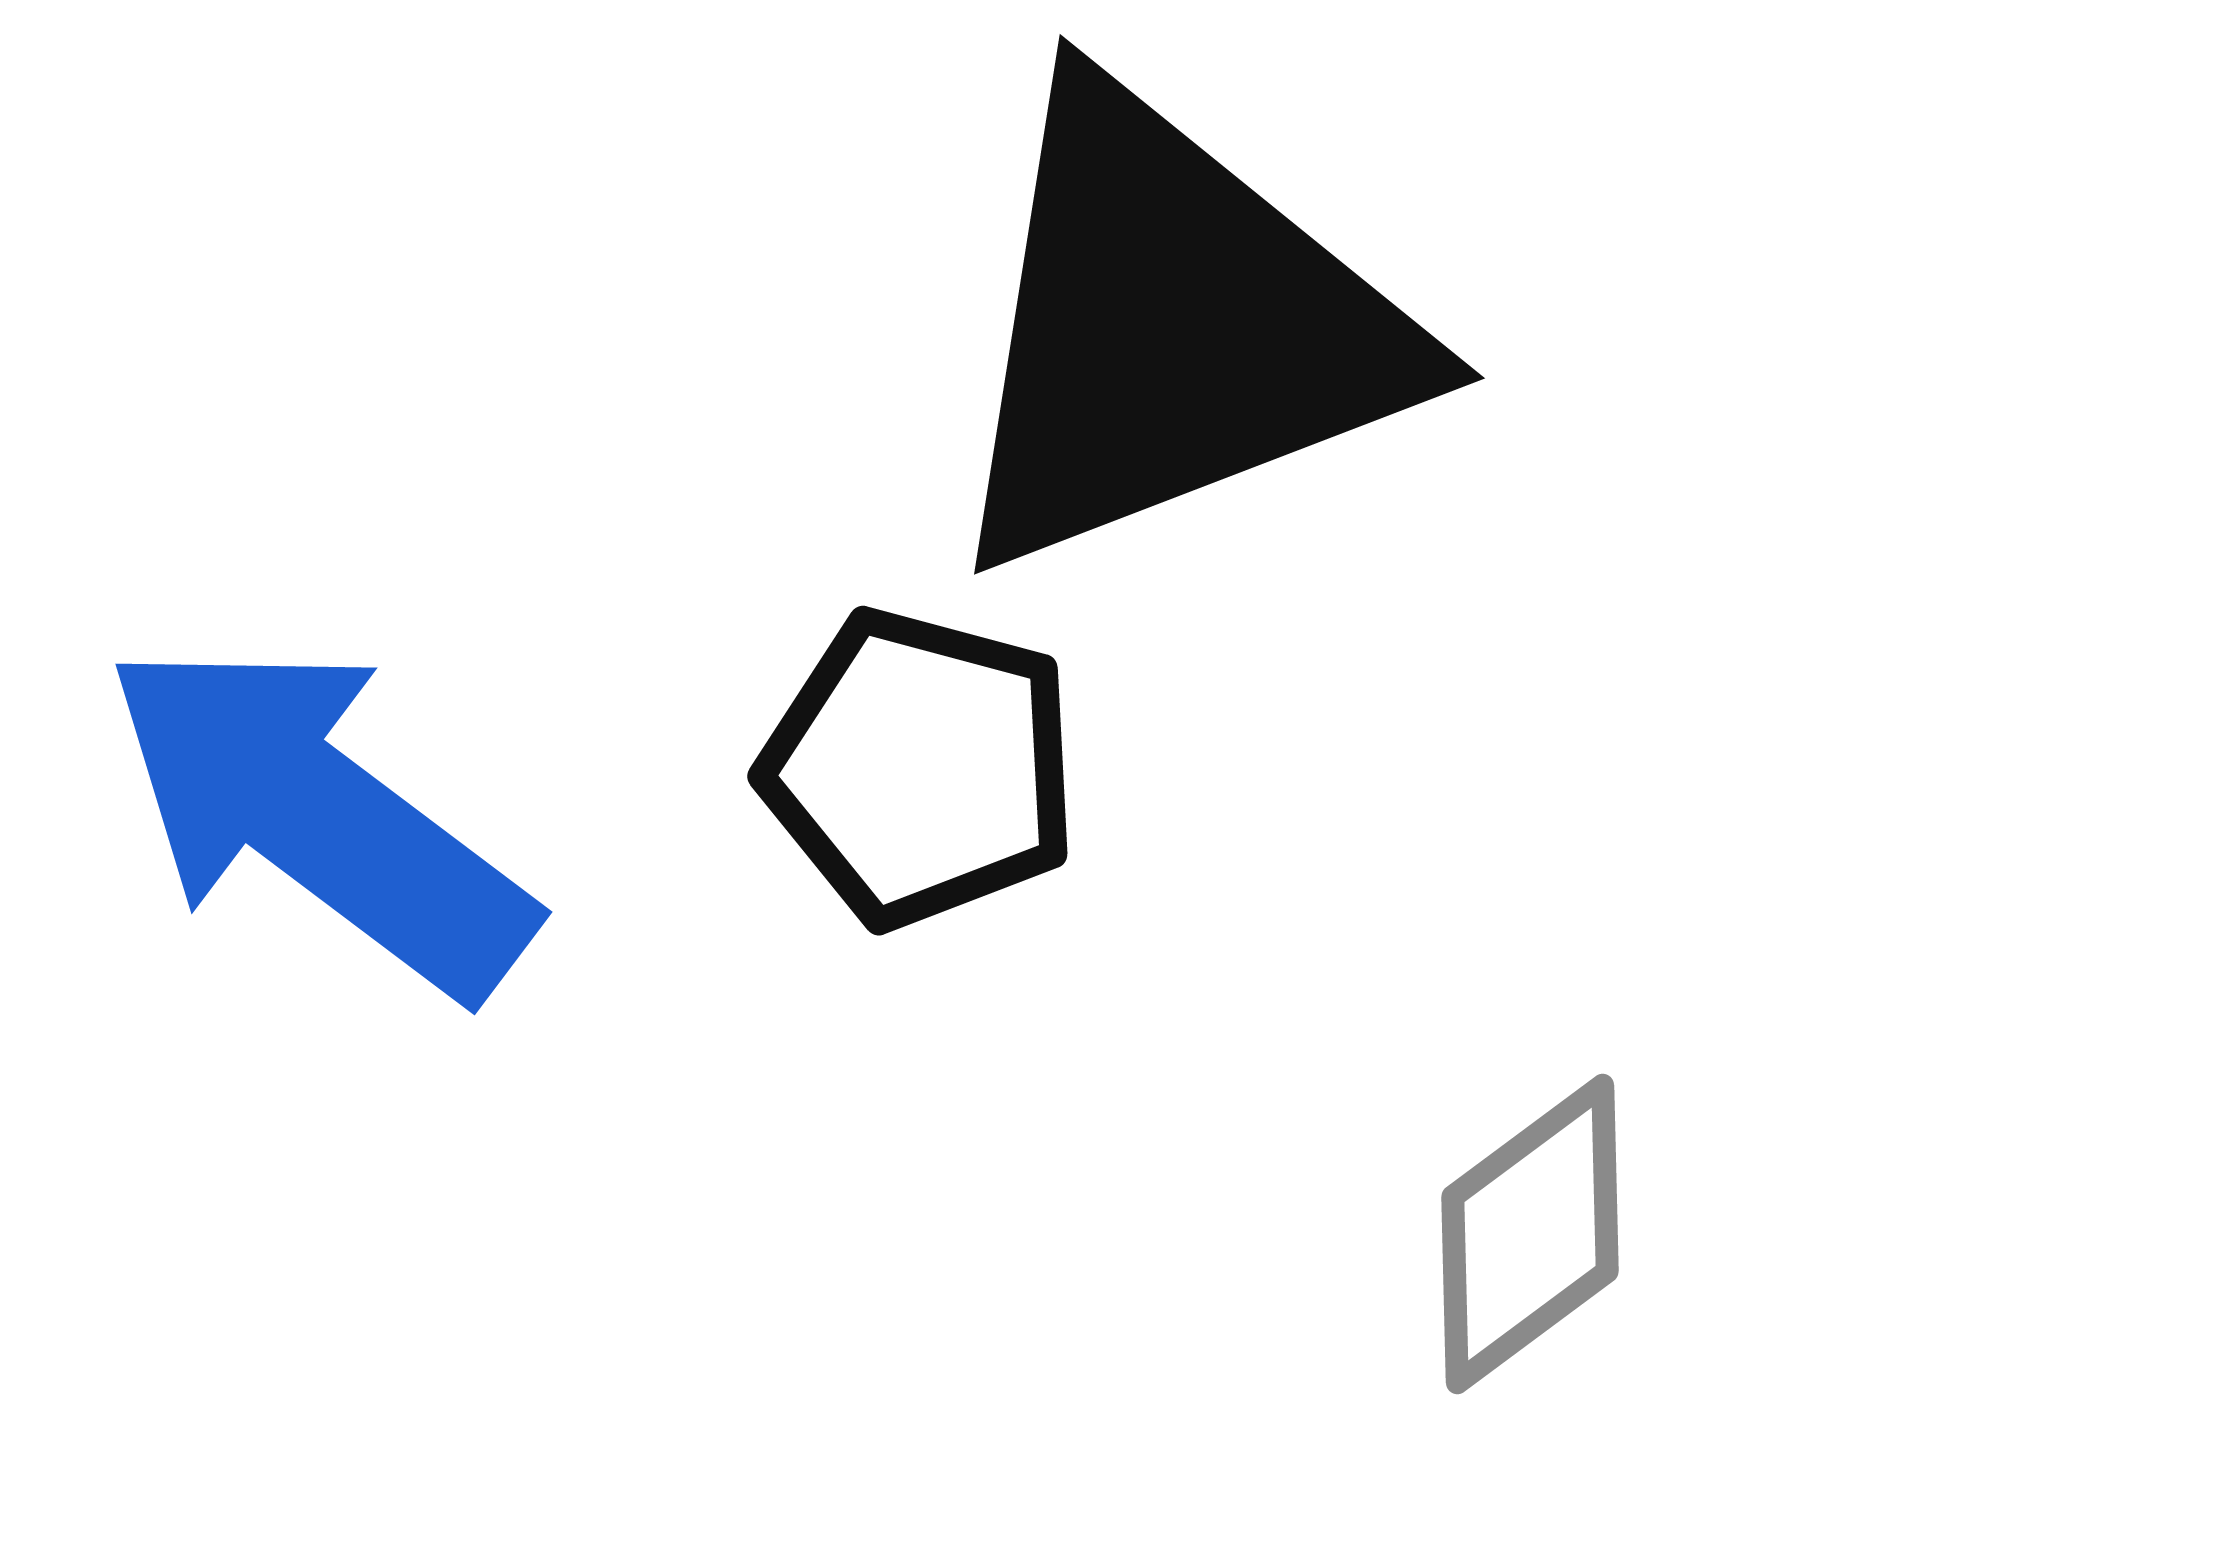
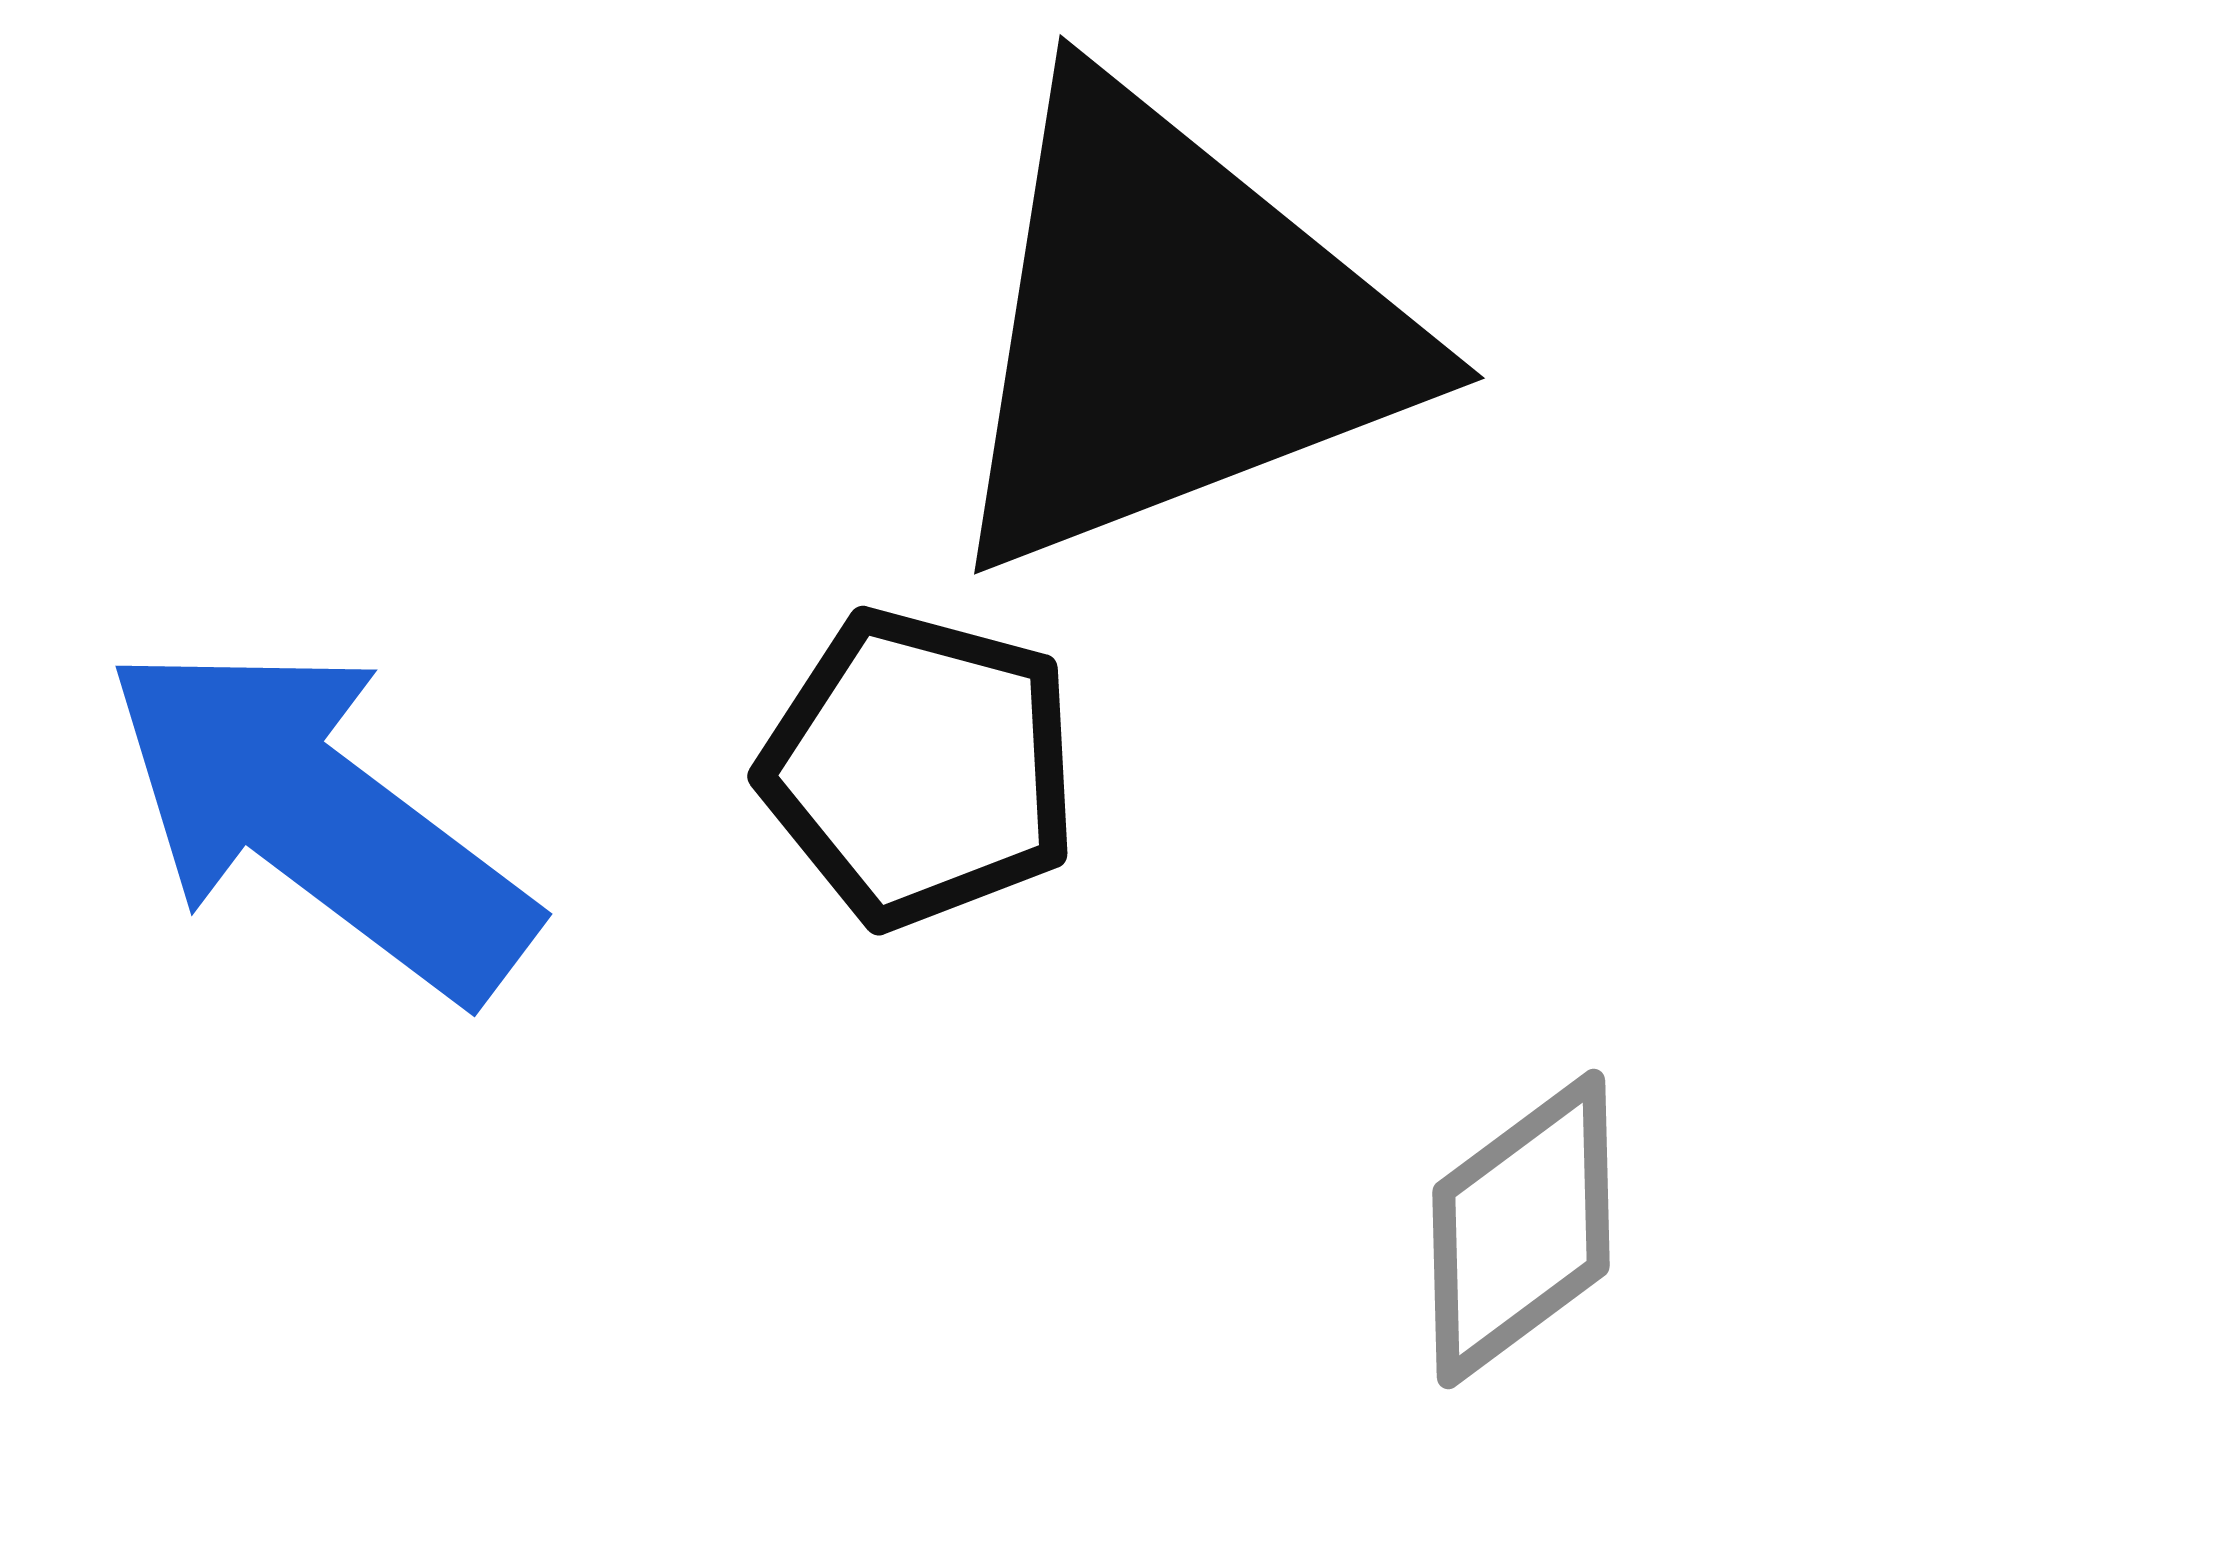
blue arrow: moved 2 px down
gray diamond: moved 9 px left, 5 px up
